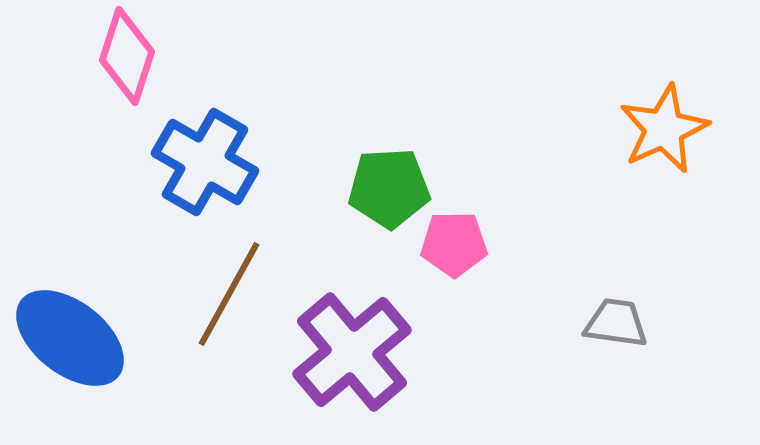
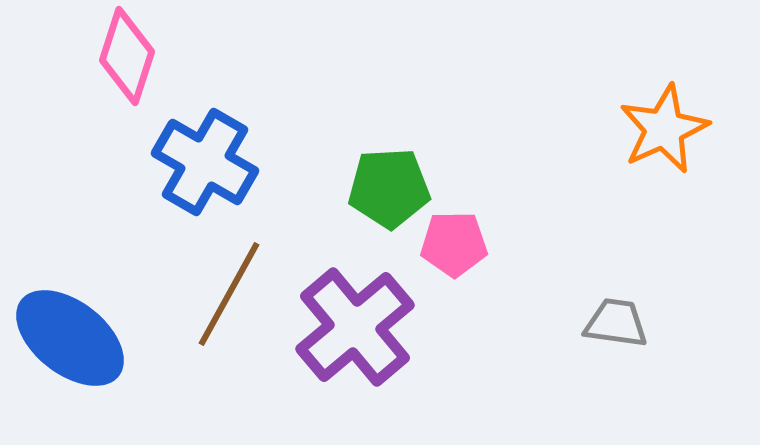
purple cross: moved 3 px right, 25 px up
